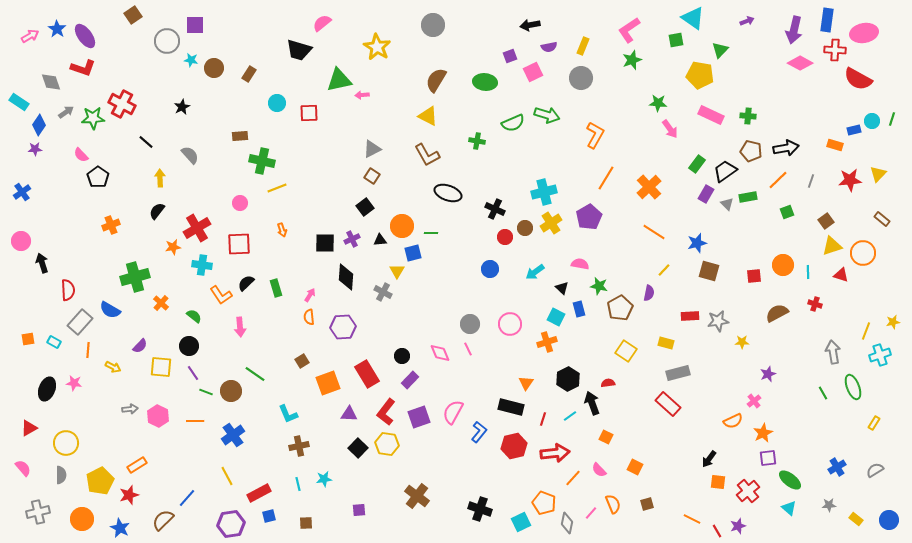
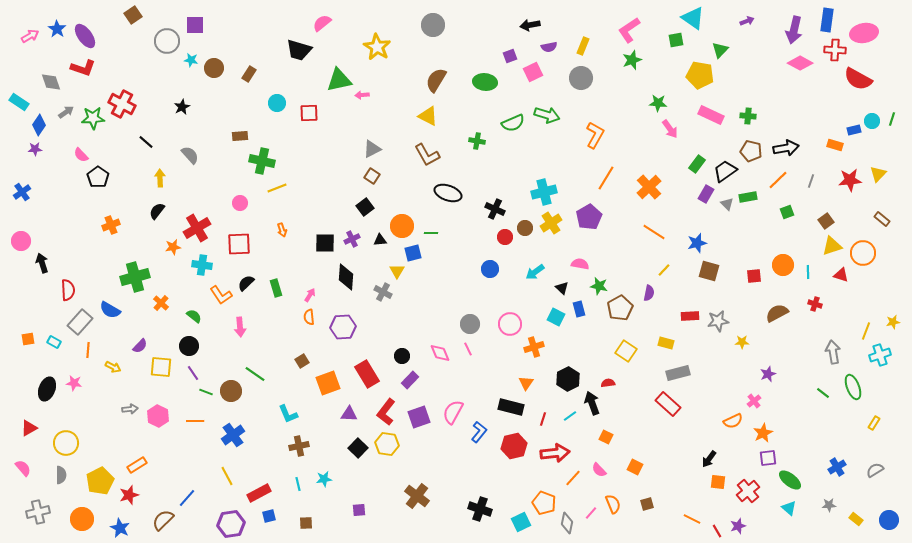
orange cross at (547, 342): moved 13 px left, 5 px down
green line at (823, 393): rotated 24 degrees counterclockwise
